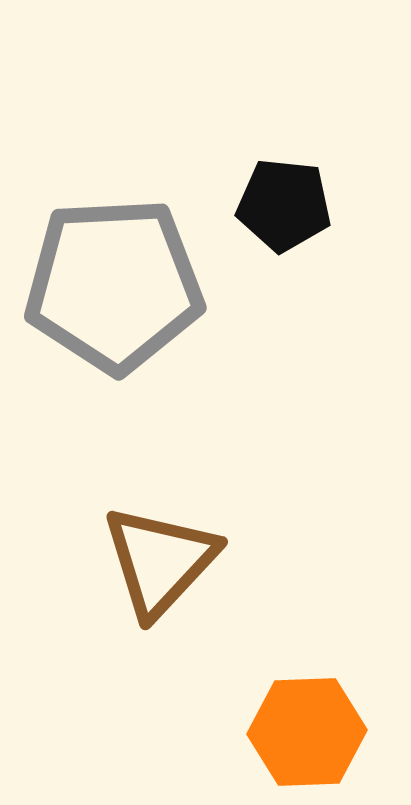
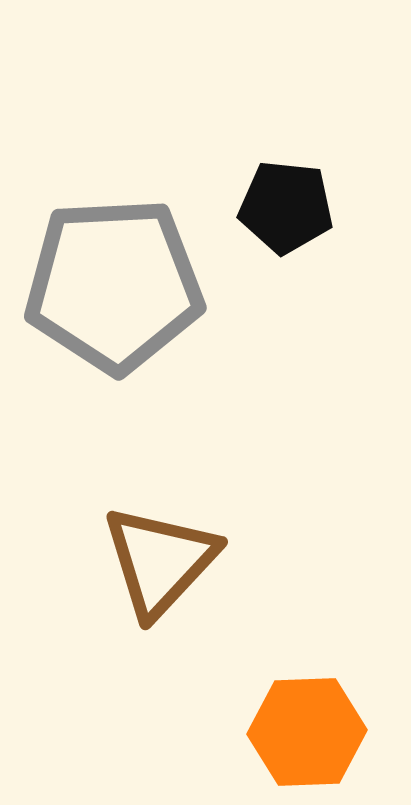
black pentagon: moved 2 px right, 2 px down
